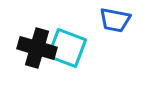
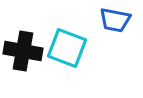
black cross: moved 14 px left, 3 px down; rotated 6 degrees counterclockwise
